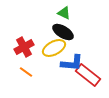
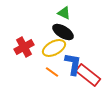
blue L-shape: moved 1 px right, 1 px down; rotated 85 degrees counterclockwise
orange line: moved 26 px right
